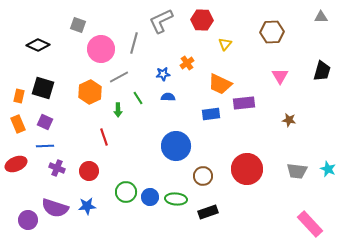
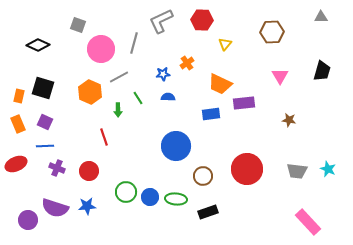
orange hexagon at (90, 92): rotated 10 degrees counterclockwise
pink rectangle at (310, 224): moved 2 px left, 2 px up
